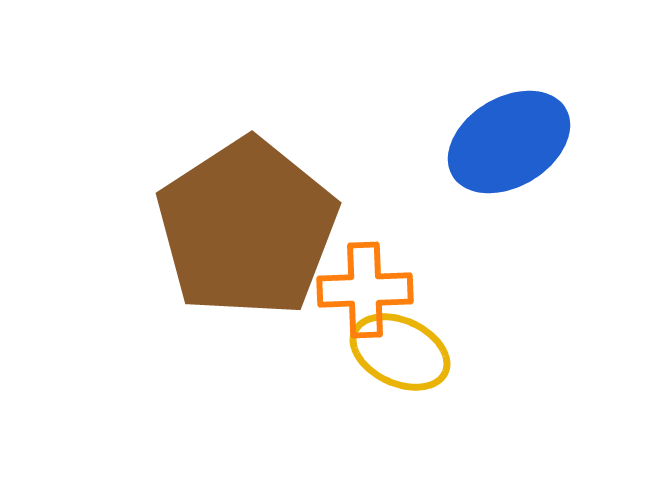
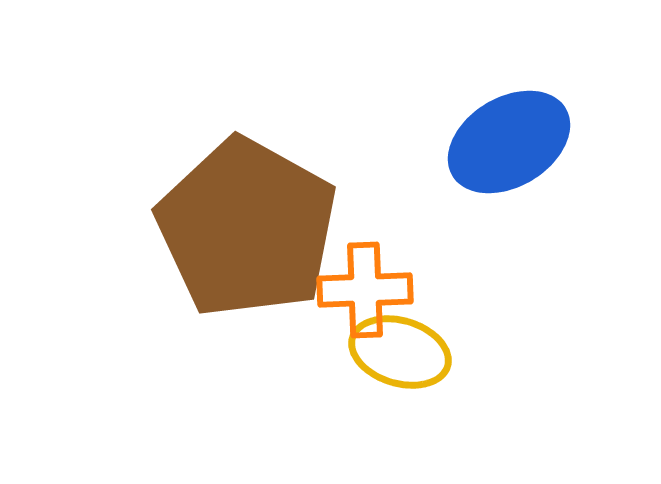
brown pentagon: rotated 10 degrees counterclockwise
yellow ellipse: rotated 8 degrees counterclockwise
